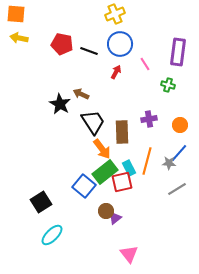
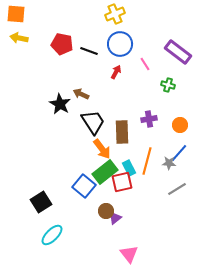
purple rectangle: rotated 60 degrees counterclockwise
